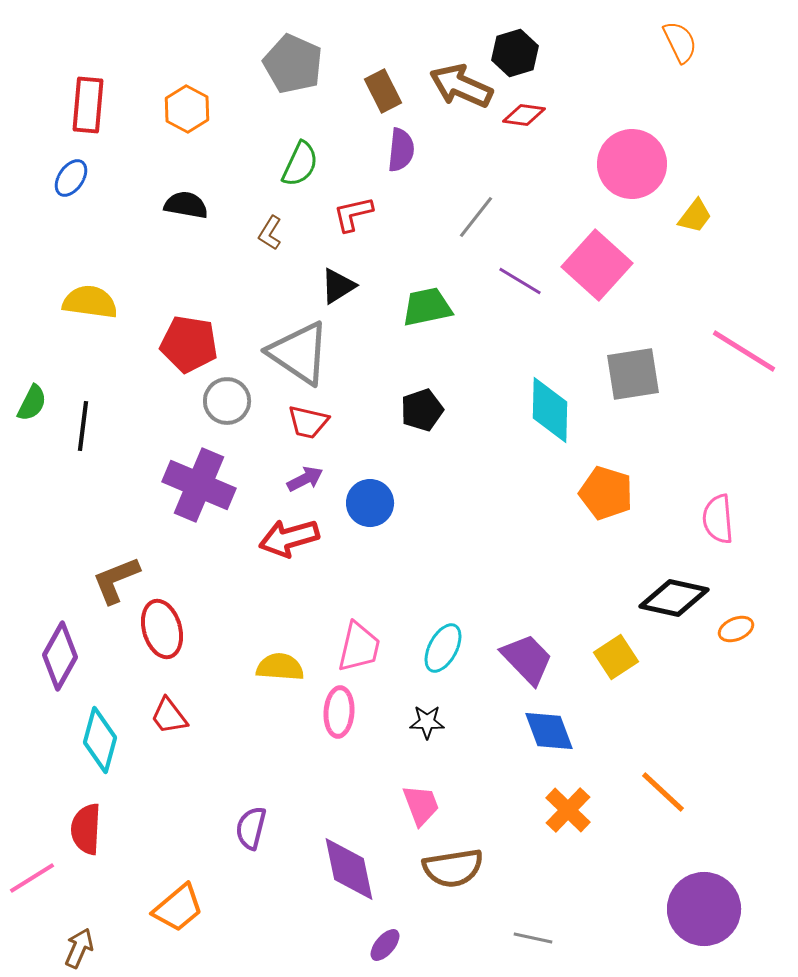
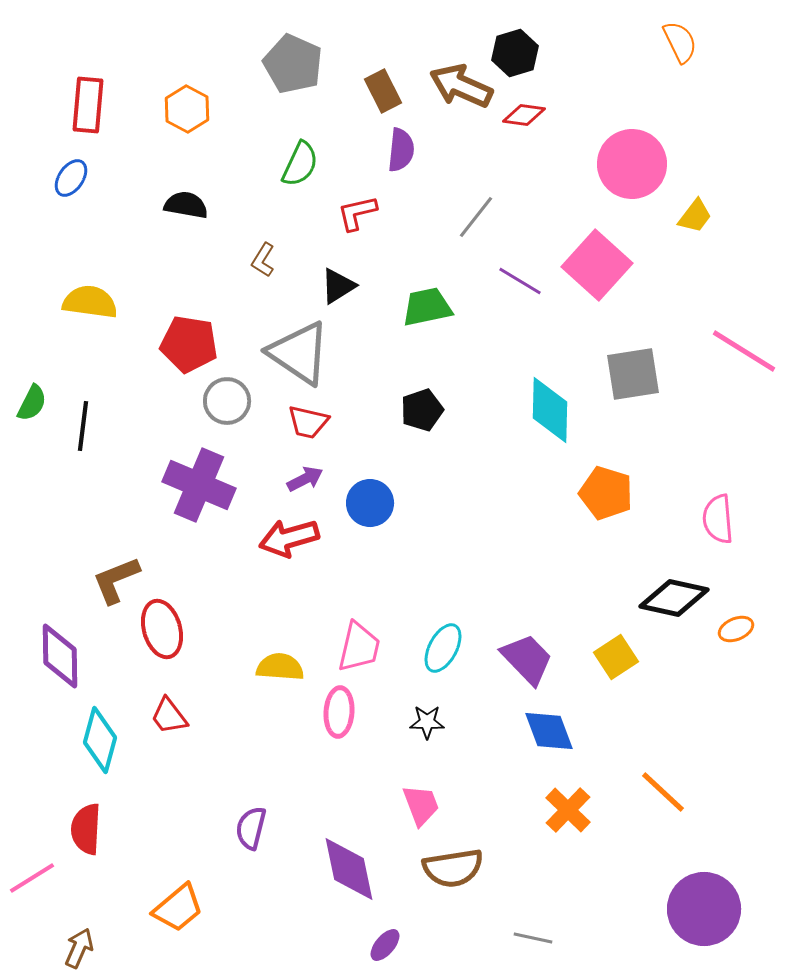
red L-shape at (353, 214): moved 4 px right, 1 px up
brown L-shape at (270, 233): moved 7 px left, 27 px down
purple diamond at (60, 656): rotated 30 degrees counterclockwise
